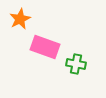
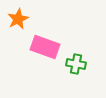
orange star: moved 2 px left
